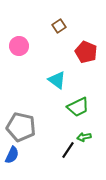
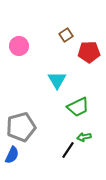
brown square: moved 7 px right, 9 px down
red pentagon: moved 3 px right; rotated 25 degrees counterclockwise
cyan triangle: rotated 24 degrees clockwise
gray pentagon: rotated 28 degrees counterclockwise
